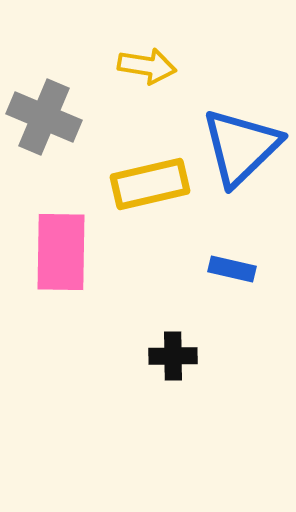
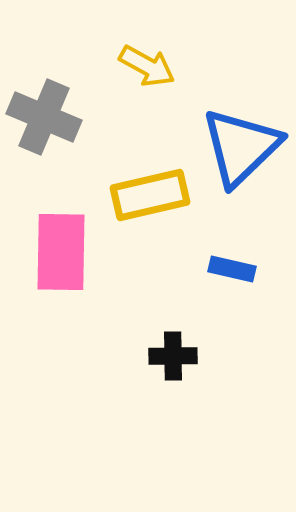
yellow arrow: rotated 20 degrees clockwise
yellow rectangle: moved 11 px down
